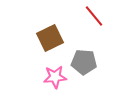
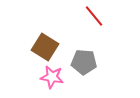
brown square: moved 5 px left, 9 px down; rotated 32 degrees counterclockwise
pink star: moved 3 px left; rotated 15 degrees clockwise
